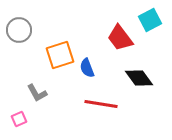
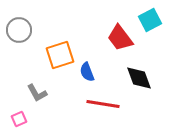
blue semicircle: moved 4 px down
black diamond: rotated 16 degrees clockwise
red line: moved 2 px right
